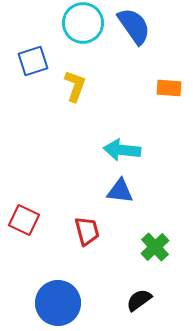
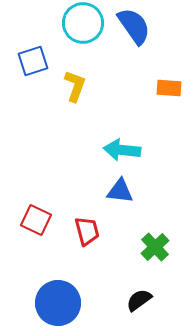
red square: moved 12 px right
